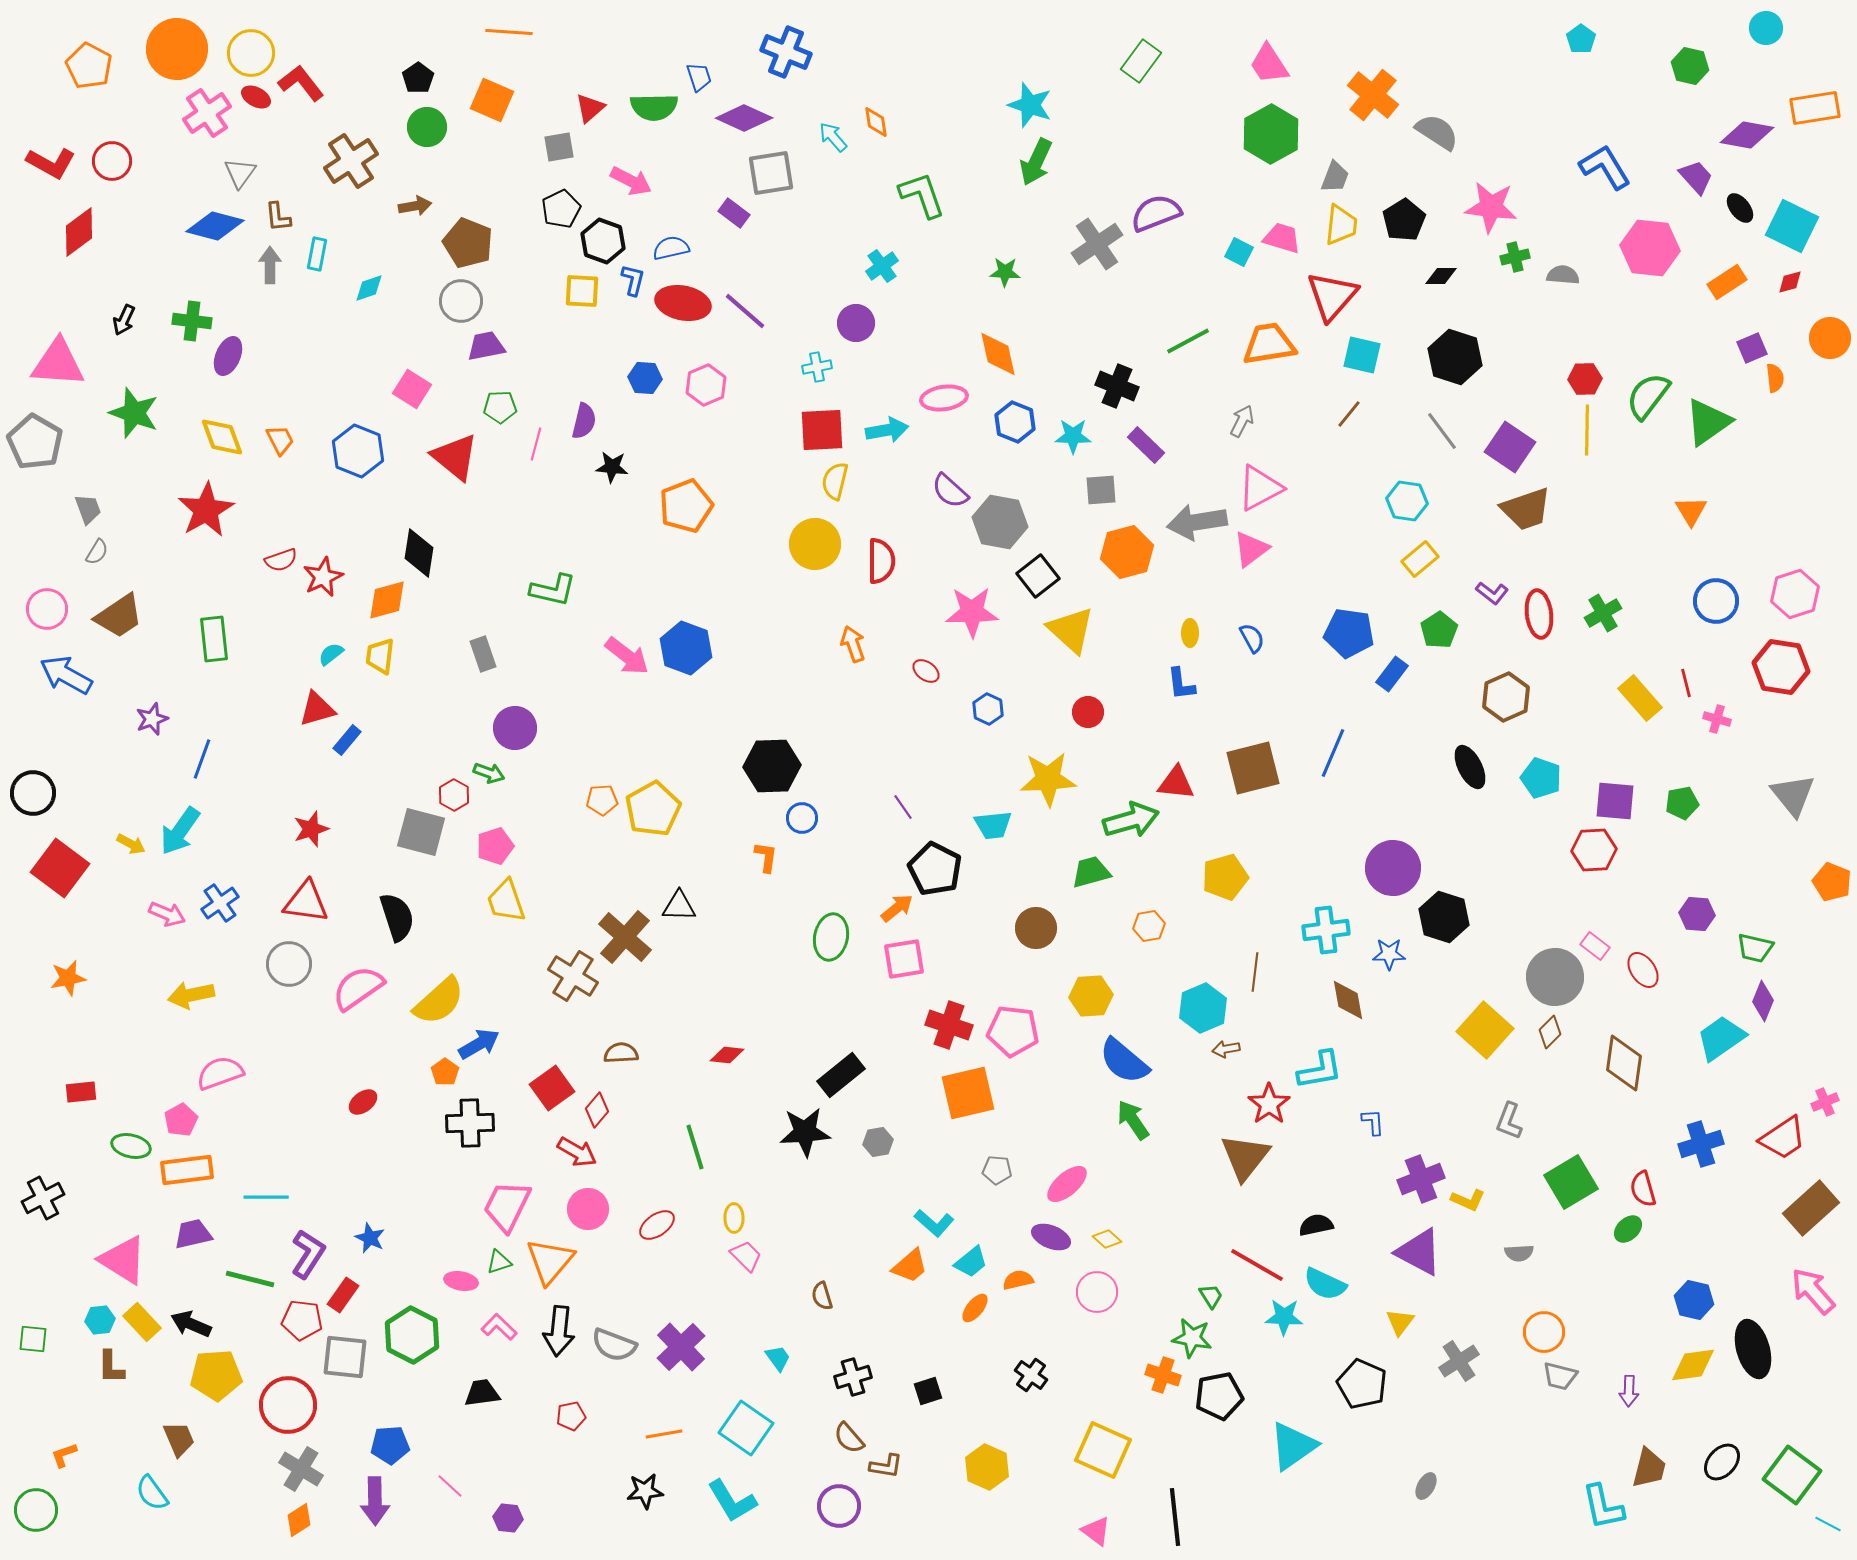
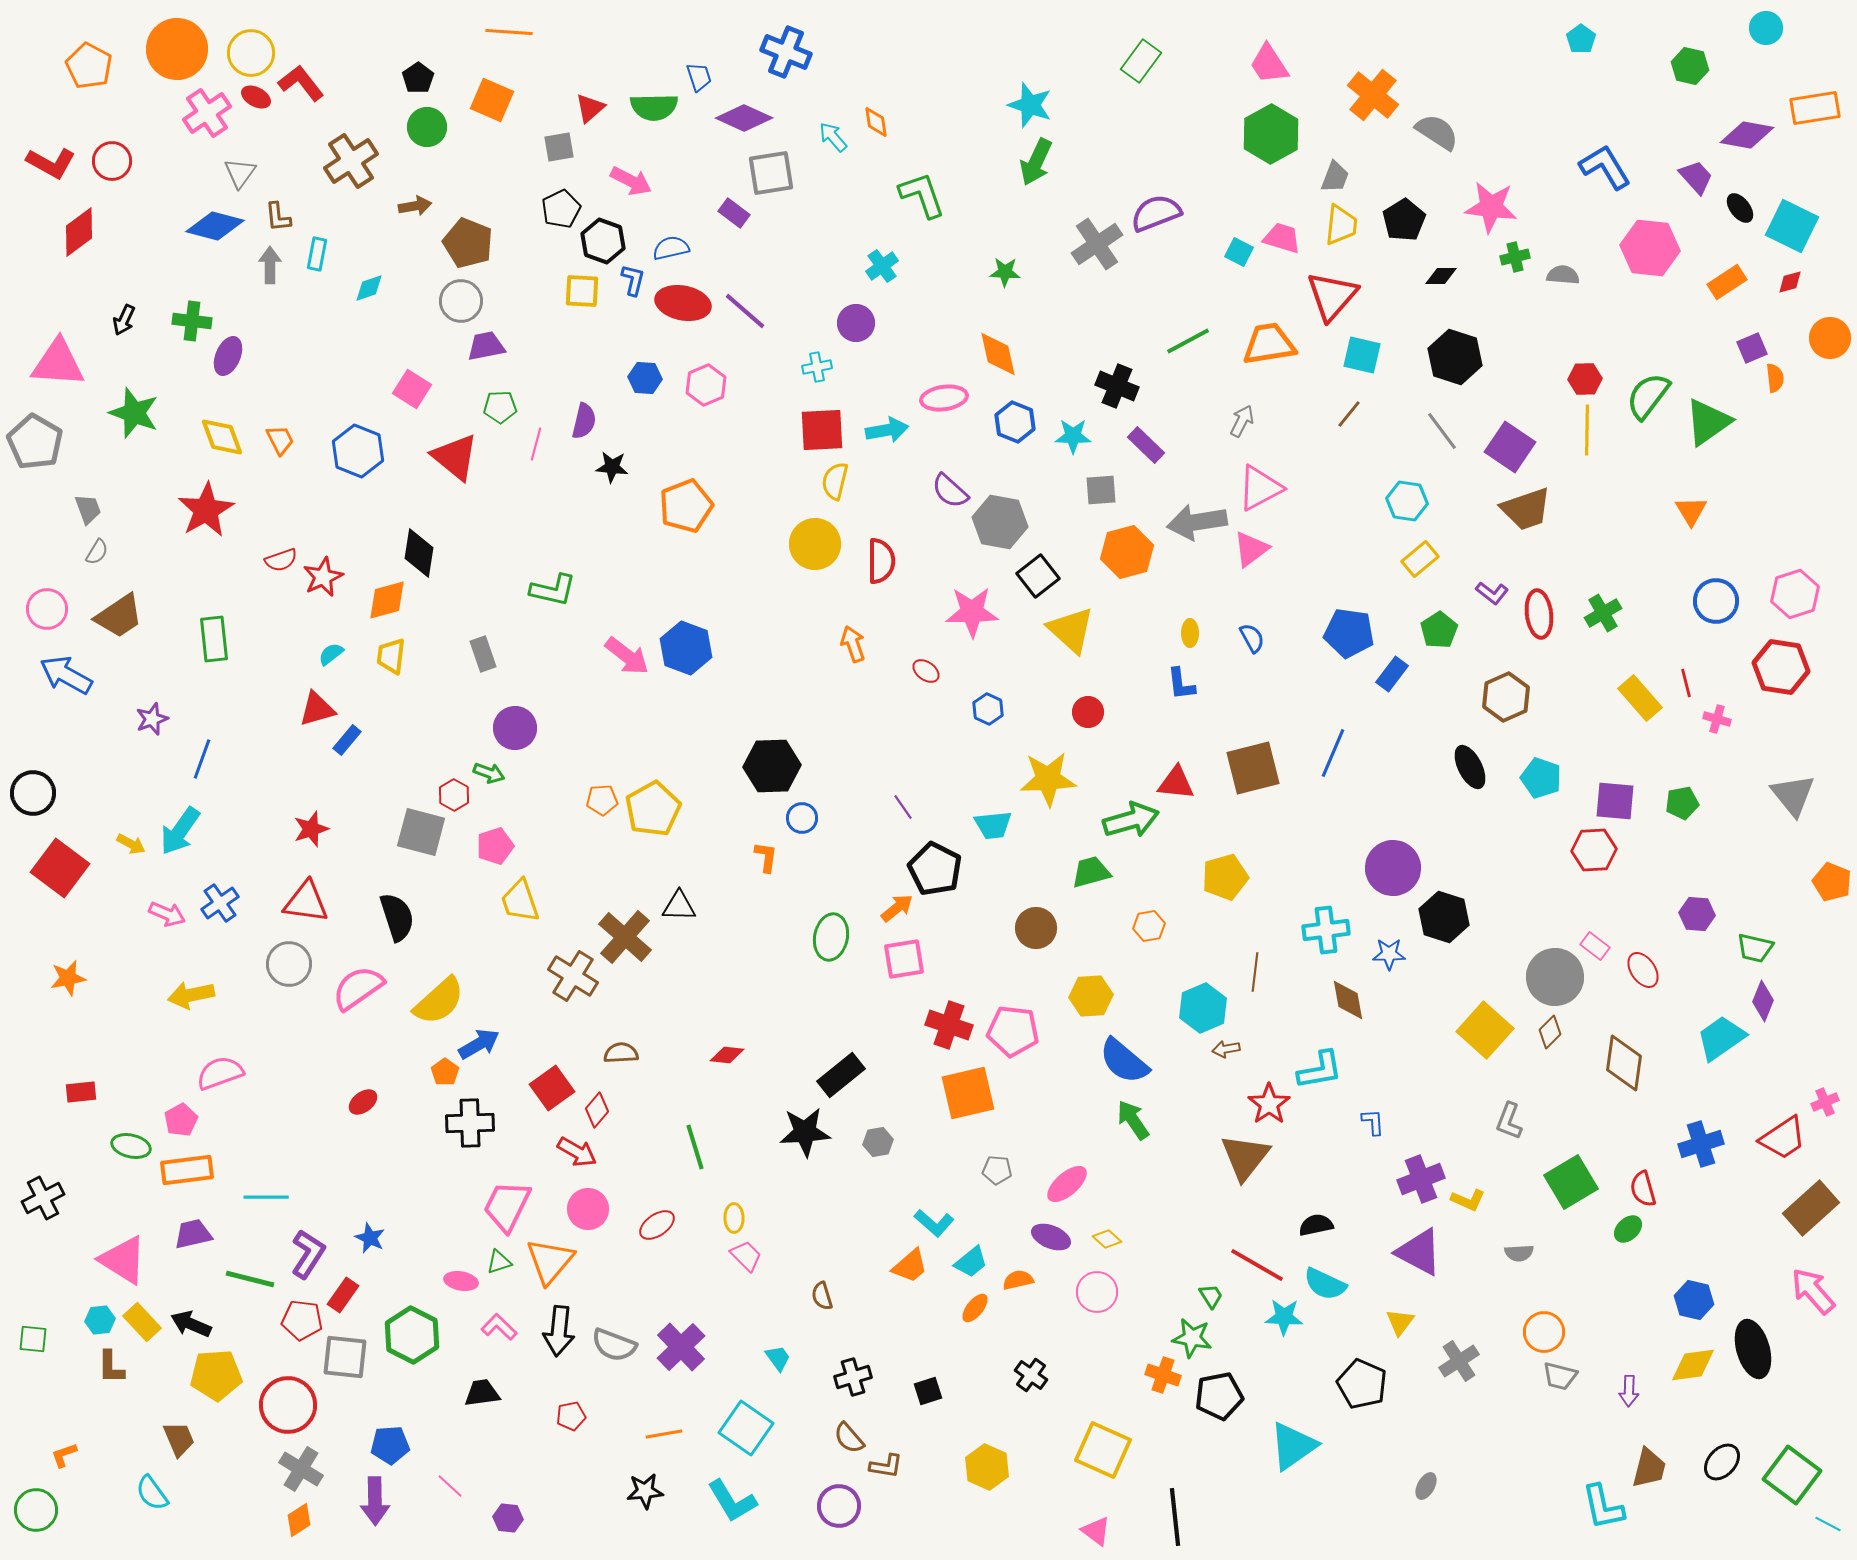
yellow trapezoid at (380, 656): moved 11 px right
yellow trapezoid at (506, 901): moved 14 px right
